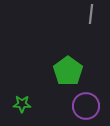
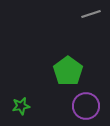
gray line: rotated 66 degrees clockwise
green star: moved 1 px left, 2 px down; rotated 12 degrees counterclockwise
